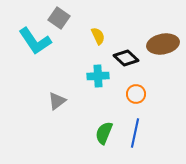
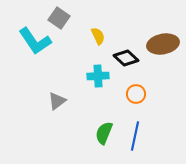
blue line: moved 3 px down
